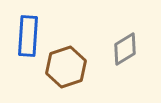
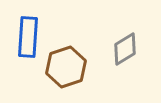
blue rectangle: moved 1 px down
